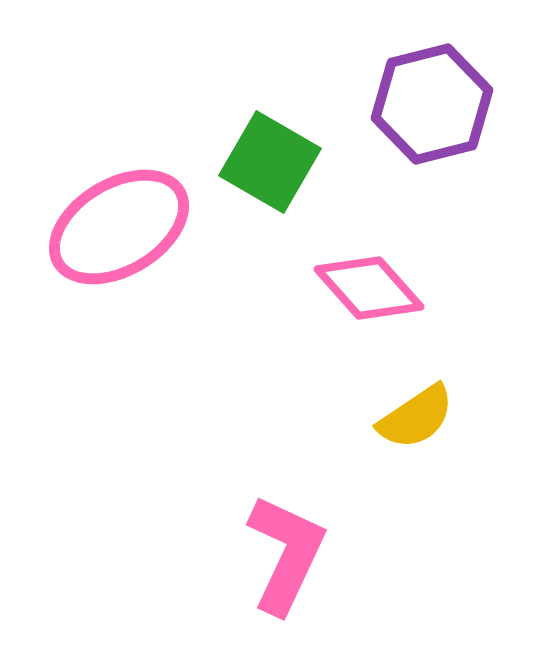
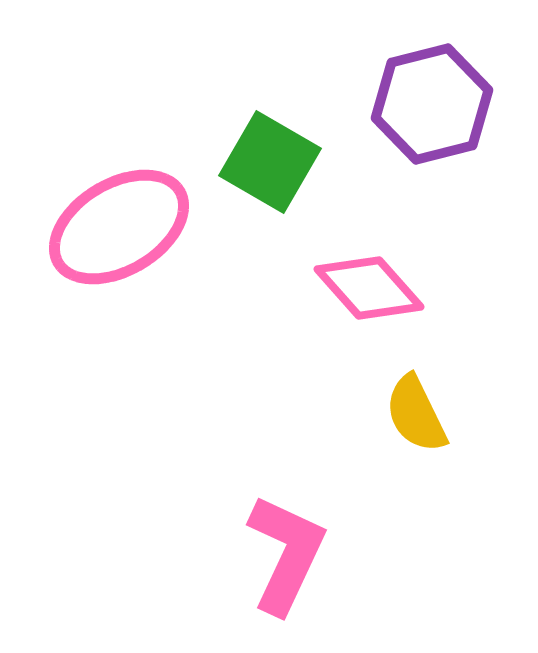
yellow semicircle: moved 3 px up; rotated 98 degrees clockwise
